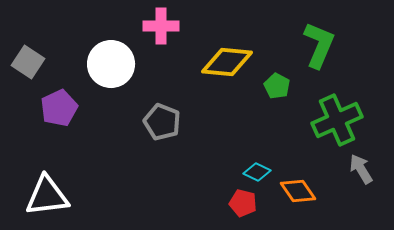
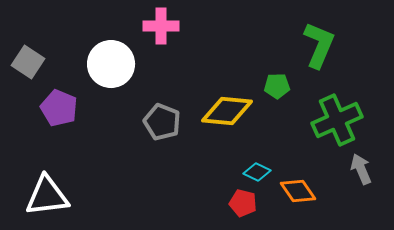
yellow diamond: moved 49 px down
green pentagon: rotated 30 degrees counterclockwise
purple pentagon: rotated 24 degrees counterclockwise
gray arrow: rotated 8 degrees clockwise
